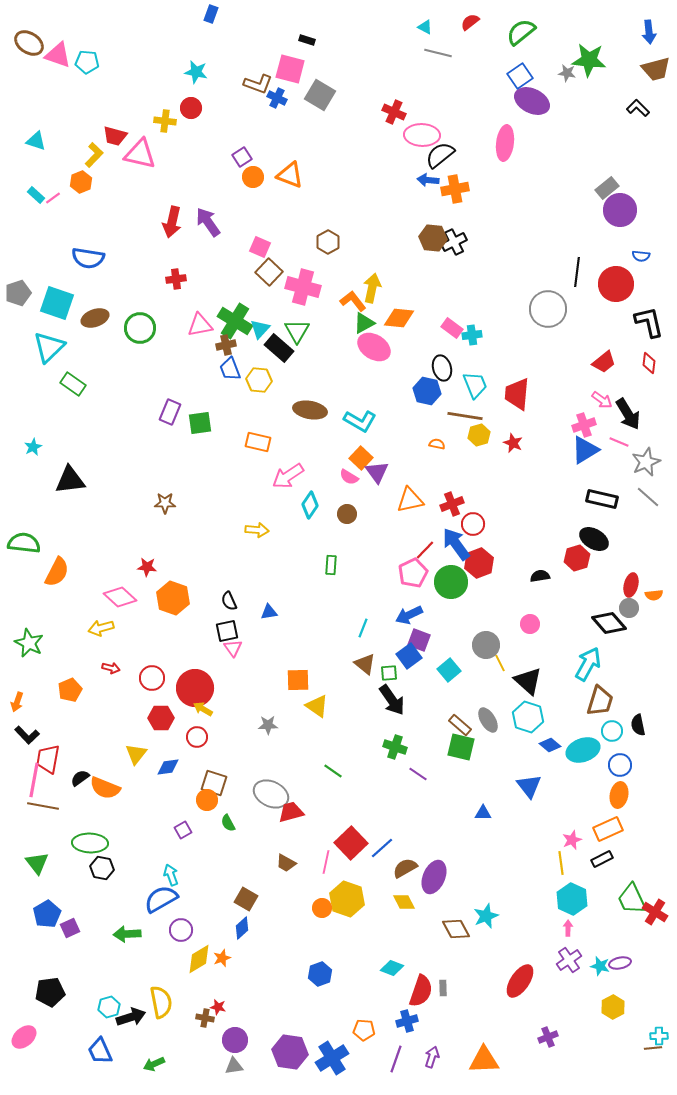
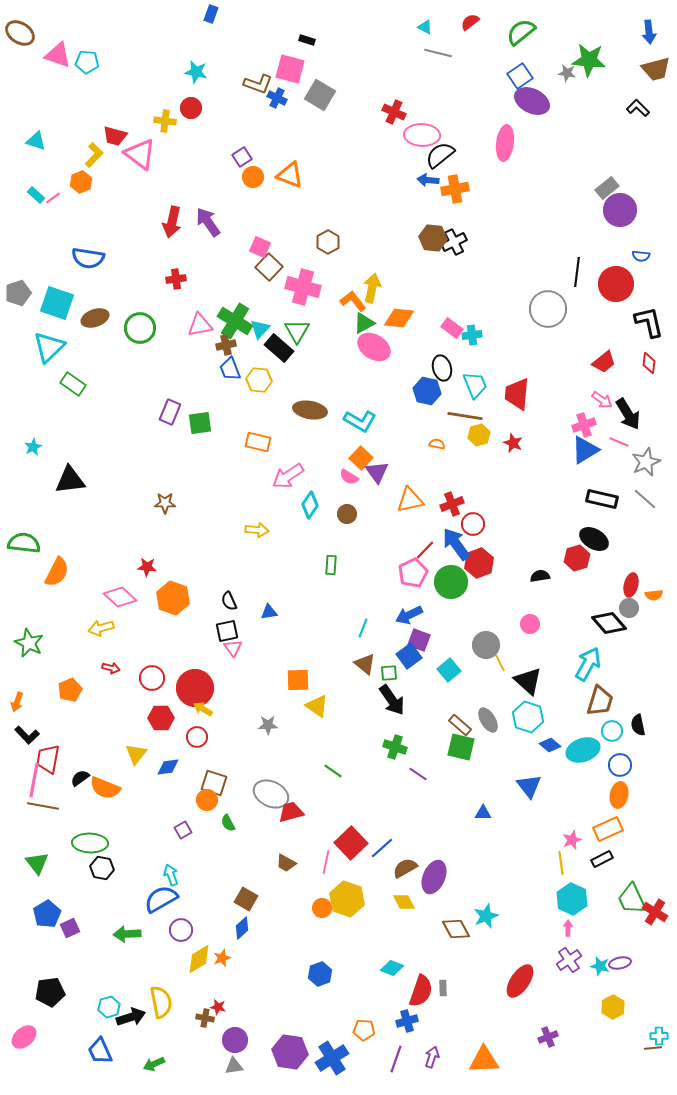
brown ellipse at (29, 43): moved 9 px left, 10 px up
pink triangle at (140, 154): rotated 24 degrees clockwise
brown square at (269, 272): moved 5 px up
gray line at (648, 497): moved 3 px left, 2 px down
